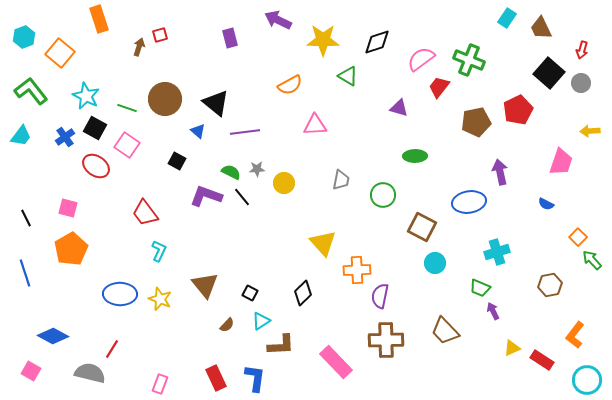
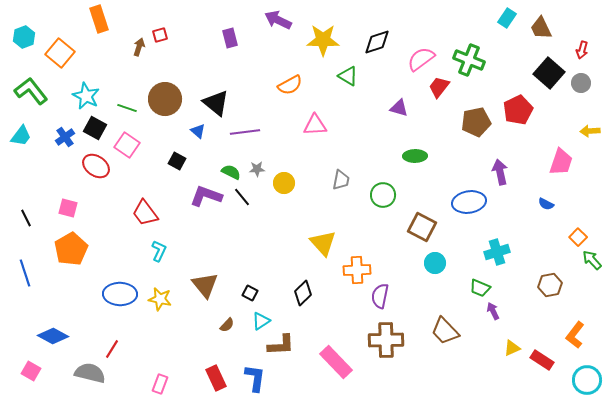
yellow star at (160, 299): rotated 10 degrees counterclockwise
